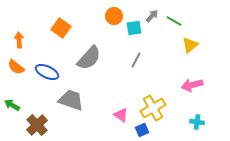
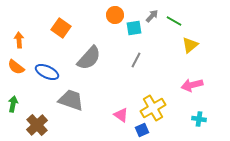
orange circle: moved 1 px right, 1 px up
green arrow: moved 1 px right, 1 px up; rotated 70 degrees clockwise
cyan cross: moved 2 px right, 3 px up
